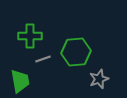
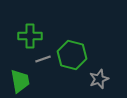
green hexagon: moved 4 px left, 3 px down; rotated 20 degrees clockwise
